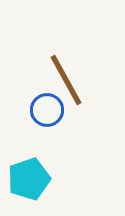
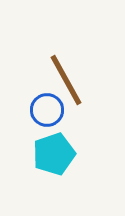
cyan pentagon: moved 25 px right, 25 px up
